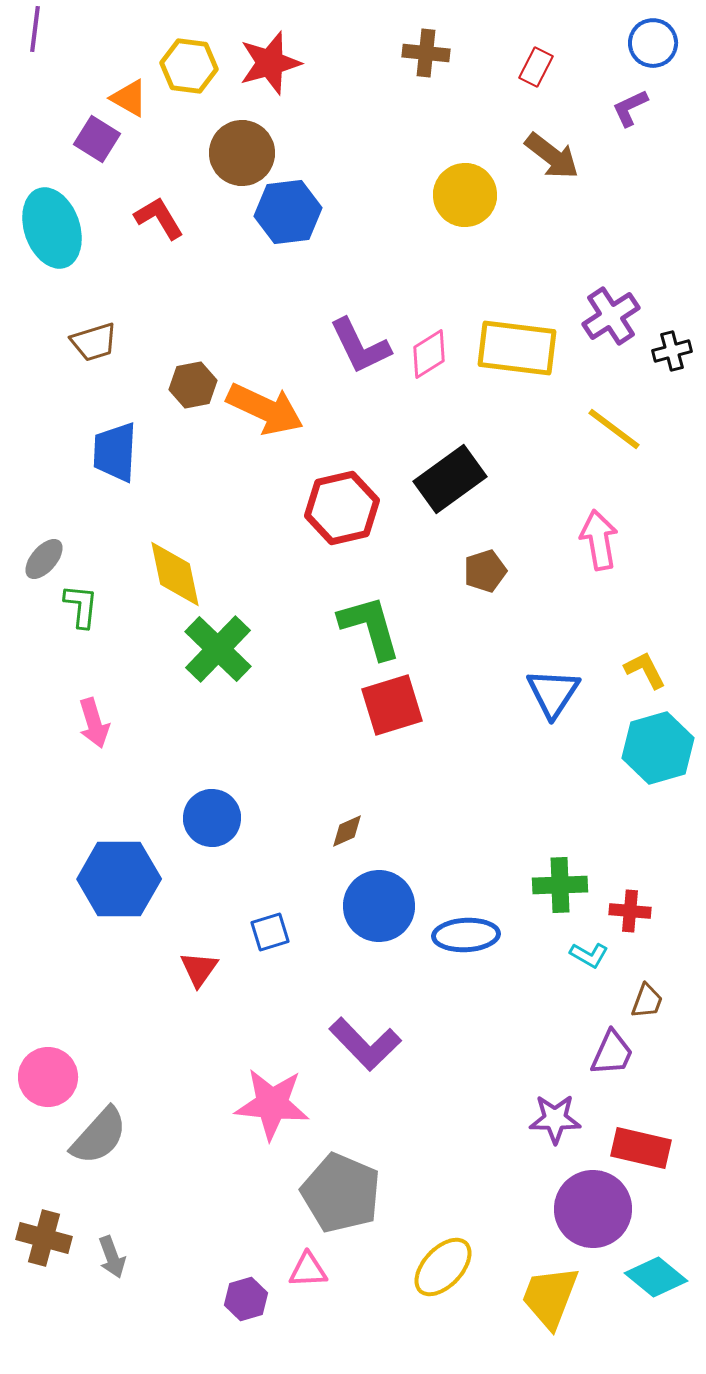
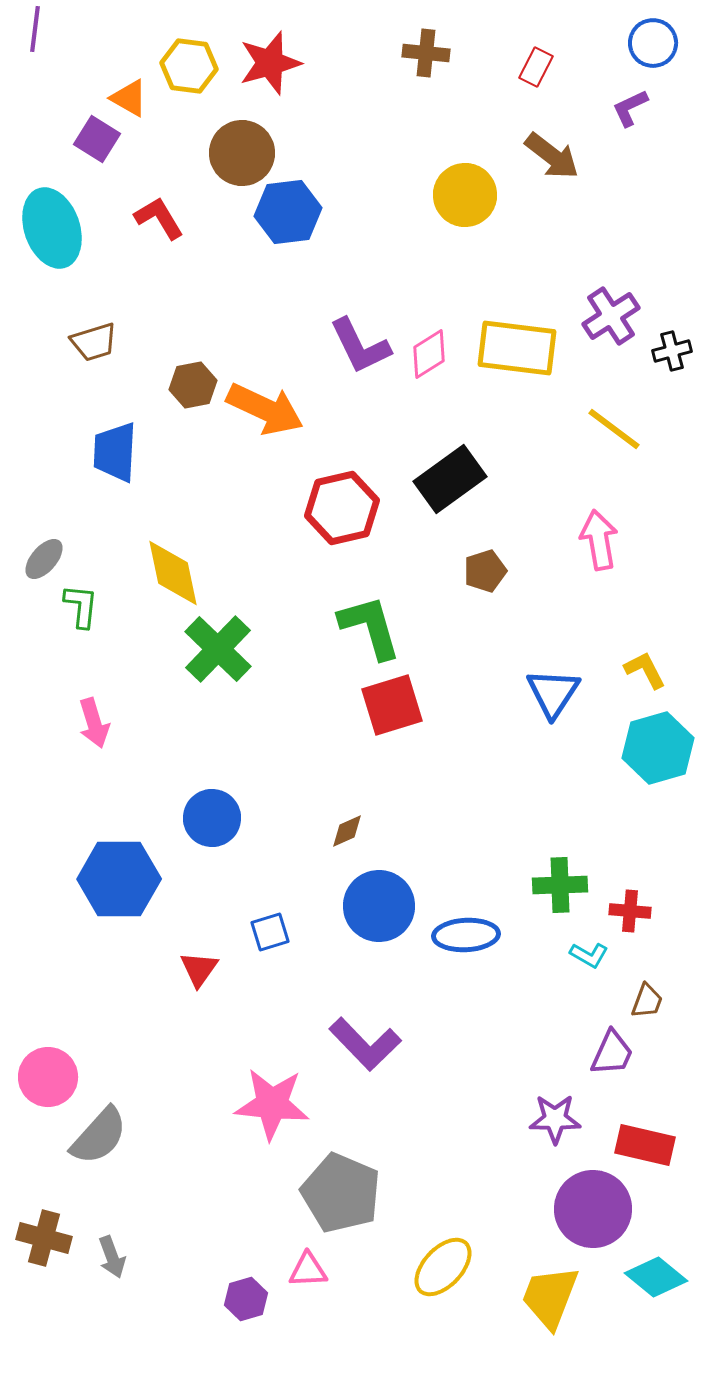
yellow diamond at (175, 574): moved 2 px left, 1 px up
red rectangle at (641, 1148): moved 4 px right, 3 px up
